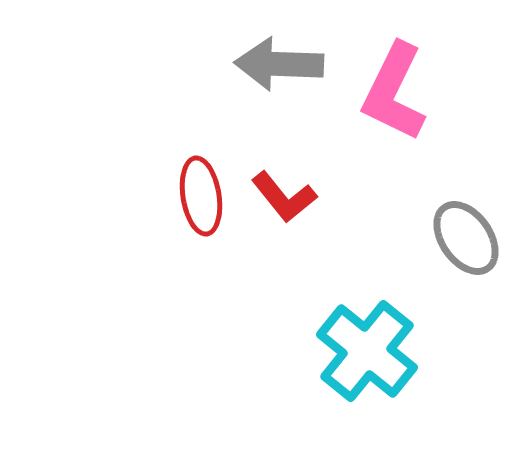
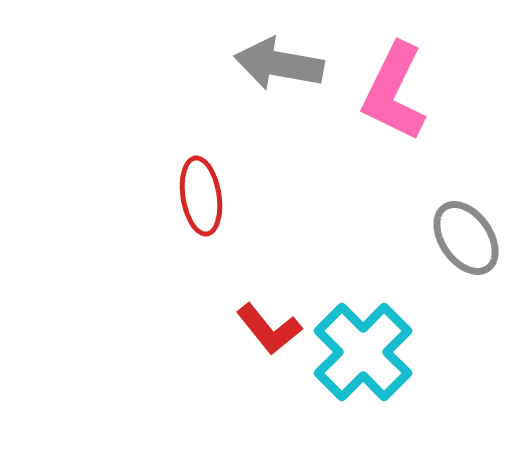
gray arrow: rotated 8 degrees clockwise
red L-shape: moved 15 px left, 132 px down
cyan cross: moved 4 px left, 1 px down; rotated 6 degrees clockwise
